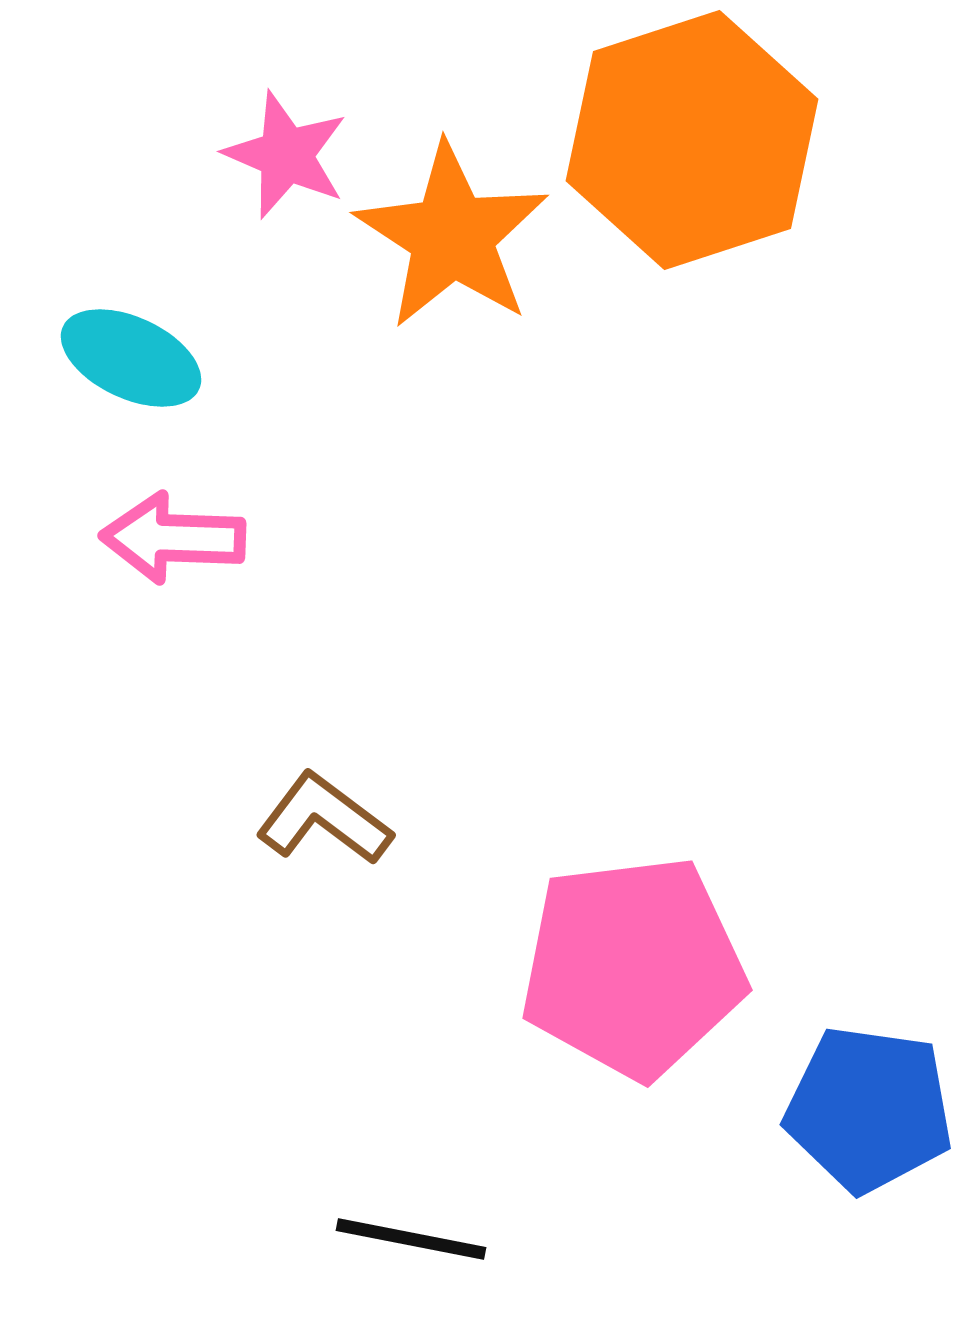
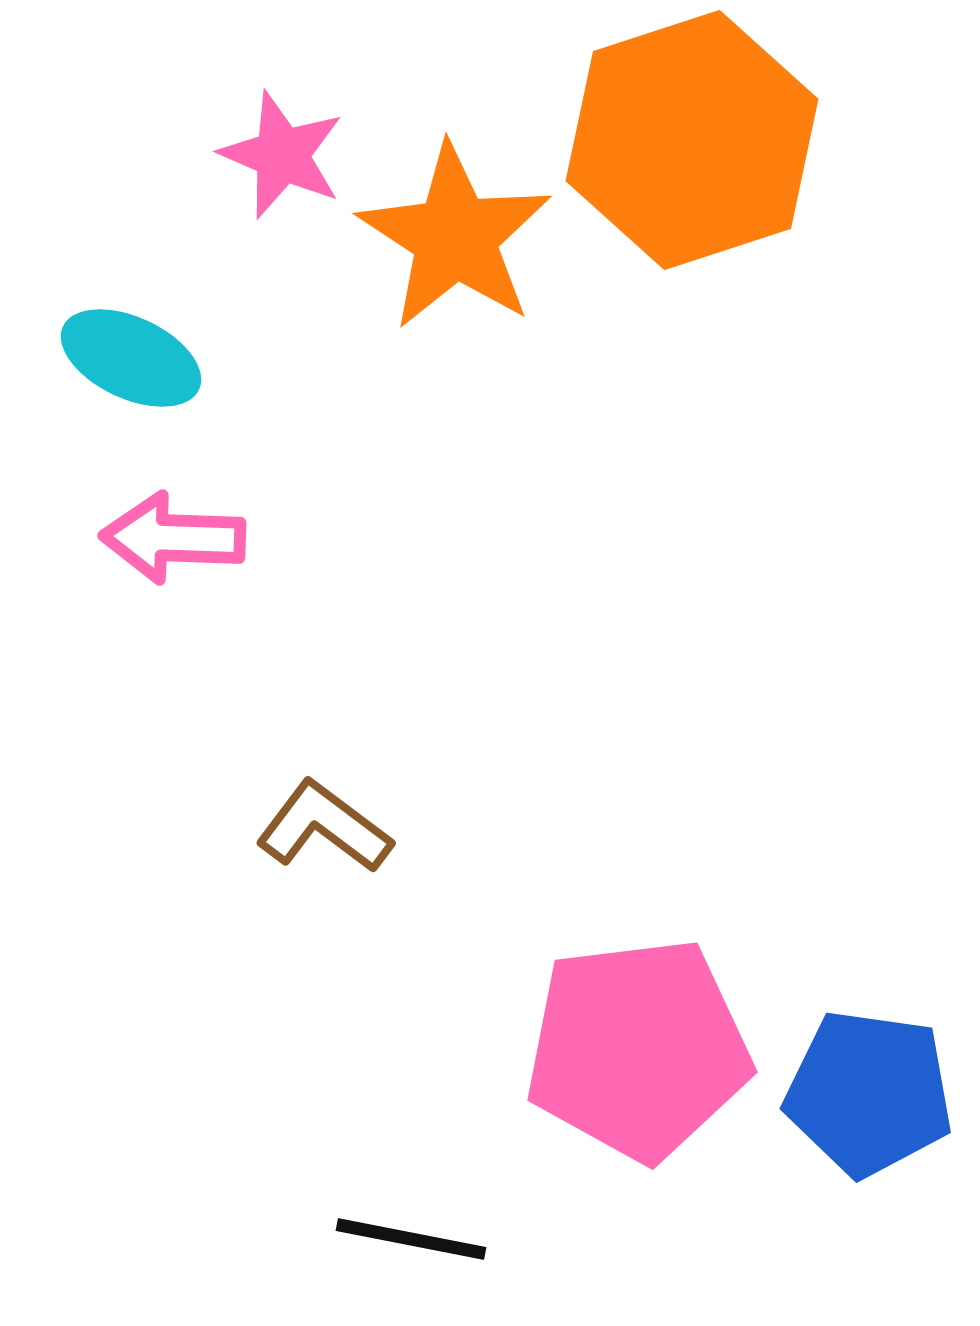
pink star: moved 4 px left
orange star: moved 3 px right, 1 px down
brown L-shape: moved 8 px down
pink pentagon: moved 5 px right, 82 px down
blue pentagon: moved 16 px up
